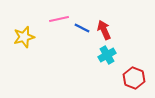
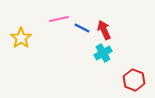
yellow star: moved 3 px left, 1 px down; rotated 20 degrees counterclockwise
cyan cross: moved 4 px left, 2 px up
red hexagon: moved 2 px down
